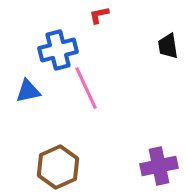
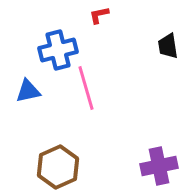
pink line: rotated 9 degrees clockwise
